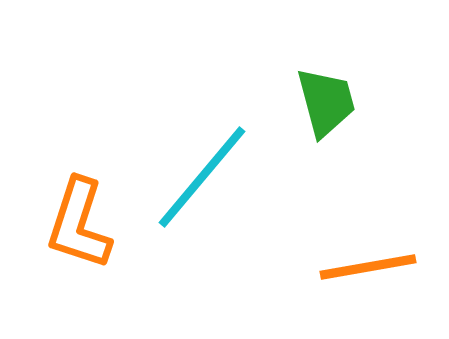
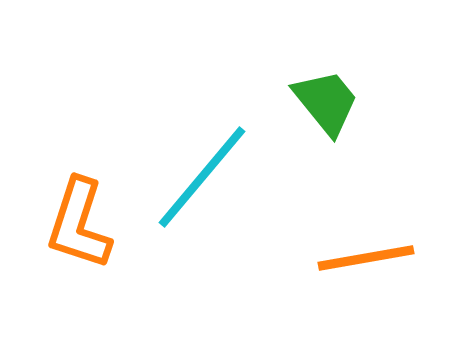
green trapezoid: rotated 24 degrees counterclockwise
orange line: moved 2 px left, 9 px up
